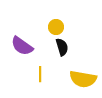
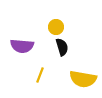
purple semicircle: rotated 30 degrees counterclockwise
yellow line: moved 1 px down; rotated 21 degrees clockwise
